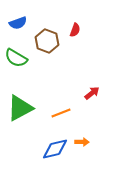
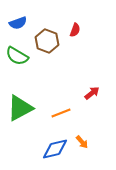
green semicircle: moved 1 px right, 2 px up
orange arrow: rotated 48 degrees clockwise
